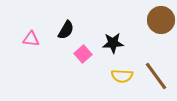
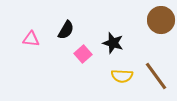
black star: rotated 20 degrees clockwise
